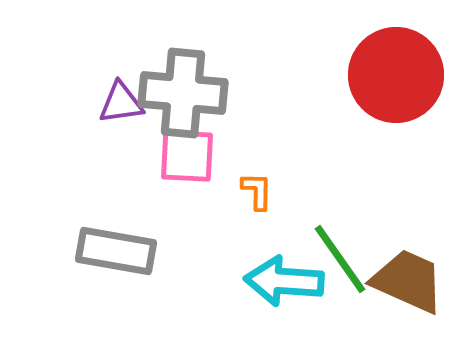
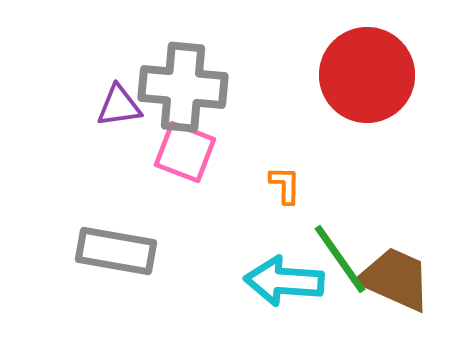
red circle: moved 29 px left
gray cross: moved 6 px up
purple triangle: moved 2 px left, 3 px down
pink square: moved 2 px left, 4 px up; rotated 18 degrees clockwise
orange L-shape: moved 28 px right, 6 px up
brown trapezoid: moved 13 px left, 2 px up
